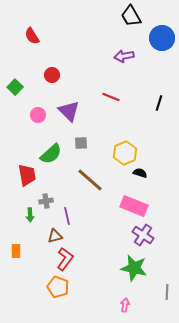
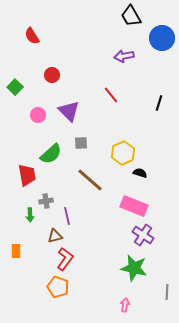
red line: moved 2 px up; rotated 30 degrees clockwise
yellow hexagon: moved 2 px left
